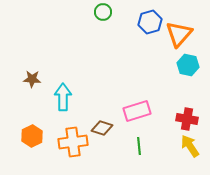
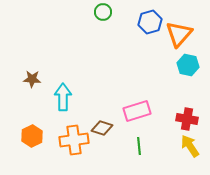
orange cross: moved 1 px right, 2 px up
